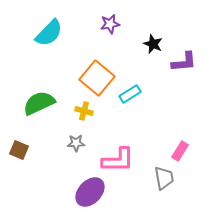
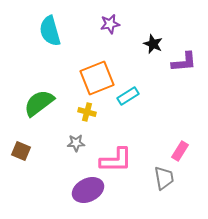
cyan semicircle: moved 1 px right, 2 px up; rotated 120 degrees clockwise
orange square: rotated 28 degrees clockwise
cyan rectangle: moved 2 px left, 2 px down
green semicircle: rotated 12 degrees counterclockwise
yellow cross: moved 3 px right, 1 px down
brown square: moved 2 px right, 1 px down
pink L-shape: moved 2 px left
purple ellipse: moved 2 px left, 2 px up; rotated 20 degrees clockwise
